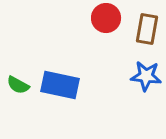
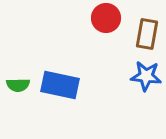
brown rectangle: moved 5 px down
green semicircle: rotated 30 degrees counterclockwise
